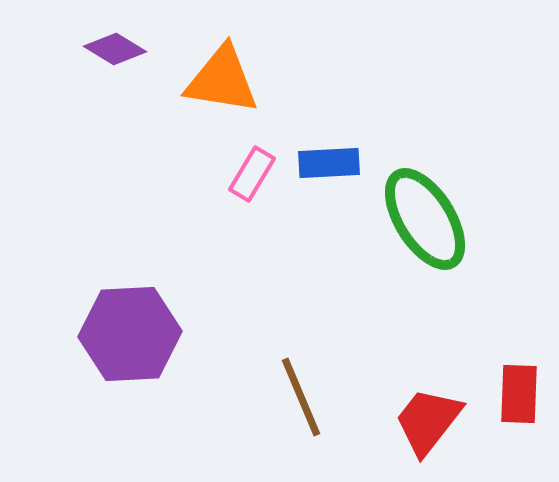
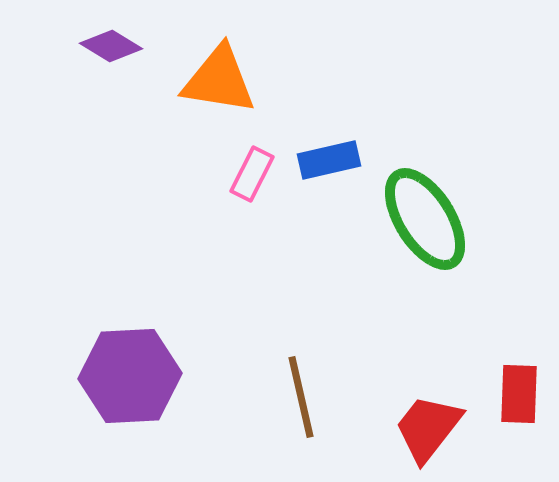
purple diamond: moved 4 px left, 3 px up
orange triangle: moved 3 px left
blue rectangle: moved 3 px up; rotated 10 degrees counterclockwise
pink rectangle: rotated 4 degrees counterclockwise
purple hexagon: moved 42 px down
brown line: rotated 10 degrees clockwise
red trapezoid: moved 7 px down
